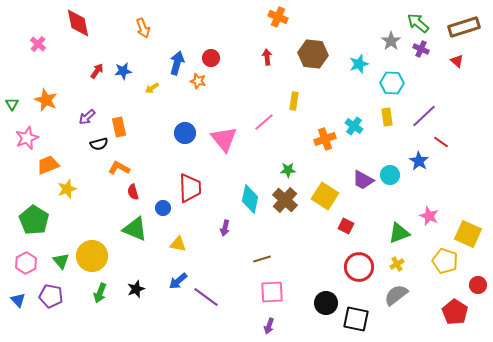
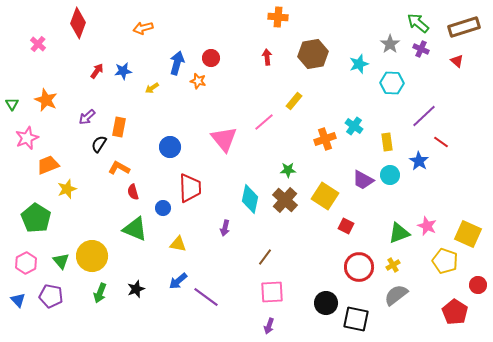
orange cross at (278, 17): rotated 18 degrees counterclockwise
red diamond at (78, 23): rotated 32 degrees clockwise
orange arrow at (143, 28): rotated 96 degrees clockwise
gray star at (391, 41): moved 1 px left, 3 px down
brown hexagon at (313, 54): rotated 16 degrees counterclockwise
yellow rectangle at (294, 101): rotated 30 degrees clockwise
yellow rectangle at (387, 117): moved 25 px down
orange rectangle at (119, 127): rotated 24 degrees clockwise
blue circle at (185, 133): moved 15 px left, 14 px down
black semicircle at (99, 144): rotated 138 degrees clockwise
pink star at (429, 216): moved 2 px left, 10 px down
green pentagon at (34, 220): moved 2 px right, 2 px up
brown line at (262, 259): moved 3 px right, 2 px up; rotated 36 degrees counterclockwise
yellow cross at (397, 264): moved 4 px left, 1 px down
